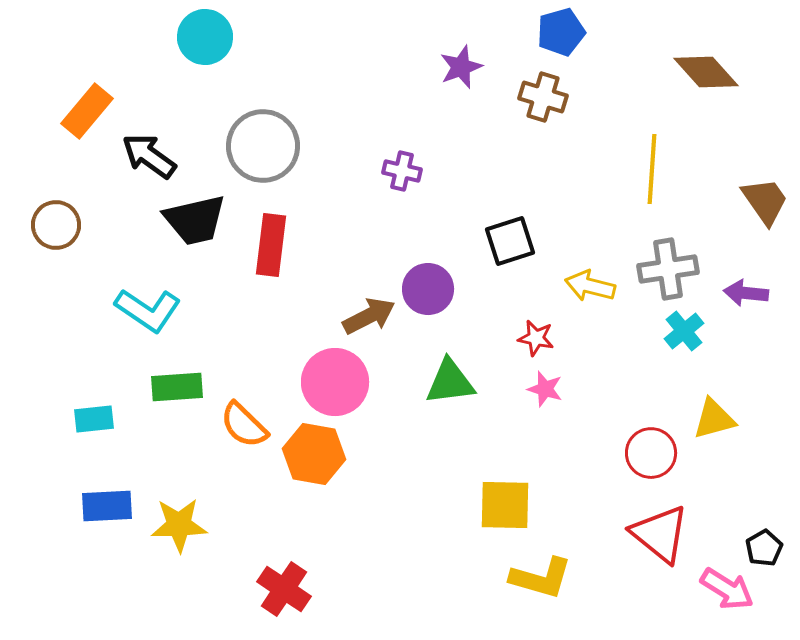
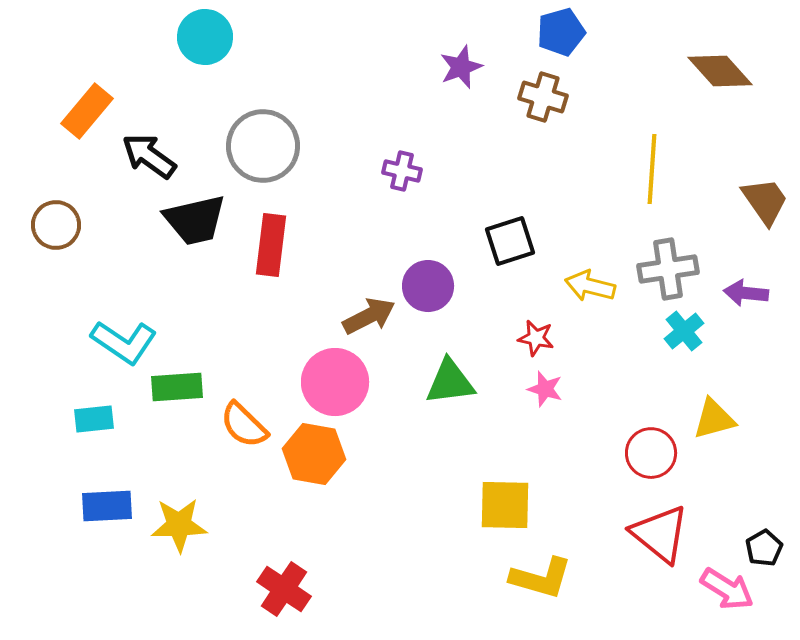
brown diamond: moved 14 px right, 1 px up
purple circle: moved 3 px up
cyan L-shape: moved 24 px left, 32 px down
